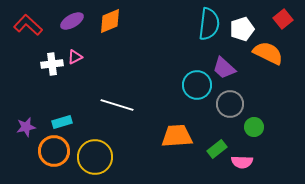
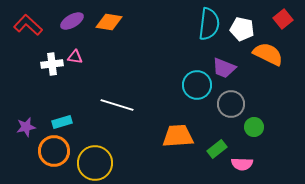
orange diamond: moved 1 px left, 1 px down; rotated 32 degrees clockwise
white pentagon: rotated 30 degrees clockwise
orange semicircle: moved 1 px down
pink triangle: rotated 35 degrees clockwise
purple trapezoid: rotated 20 degrees counterclockwise
gray circle: moved 1 px right
orange trapezoid: moved 1 px right
yellow circle: moved 6 px down
pink semicircle: moved 2 px down
